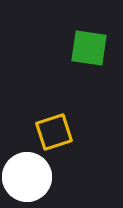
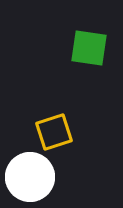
white circle: moved 3 px right
